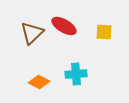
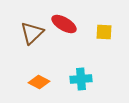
red ellipse: moved 2 px up
cyan cross: moved 5 px right, 5 px down
